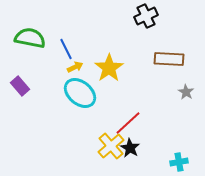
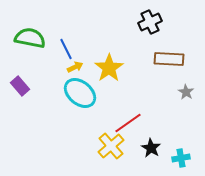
black cross: moved 4 px right, 6 px down
red line: rotated 8 degrees clockwise
black star: moved 21 px right
cyan cross: moved 2 px right, 4 px up
